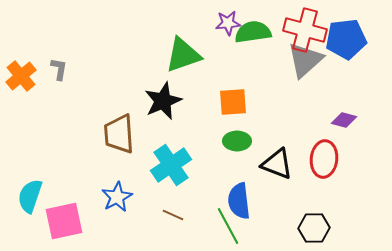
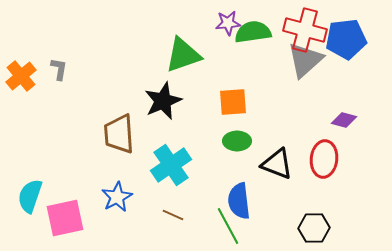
pink square: moved 1 px right, 3 px up
